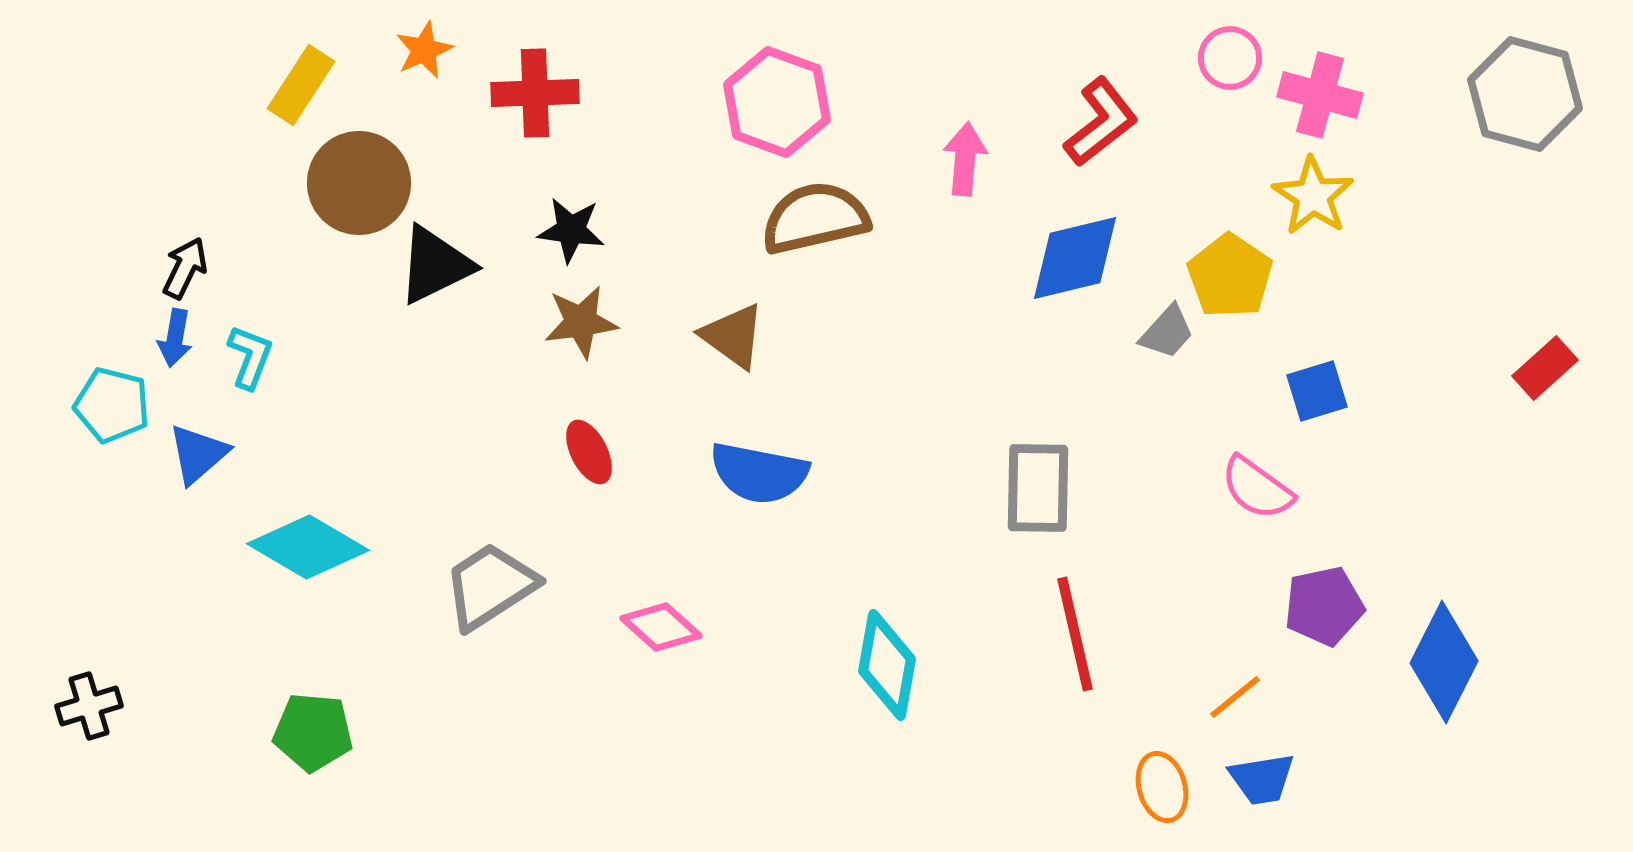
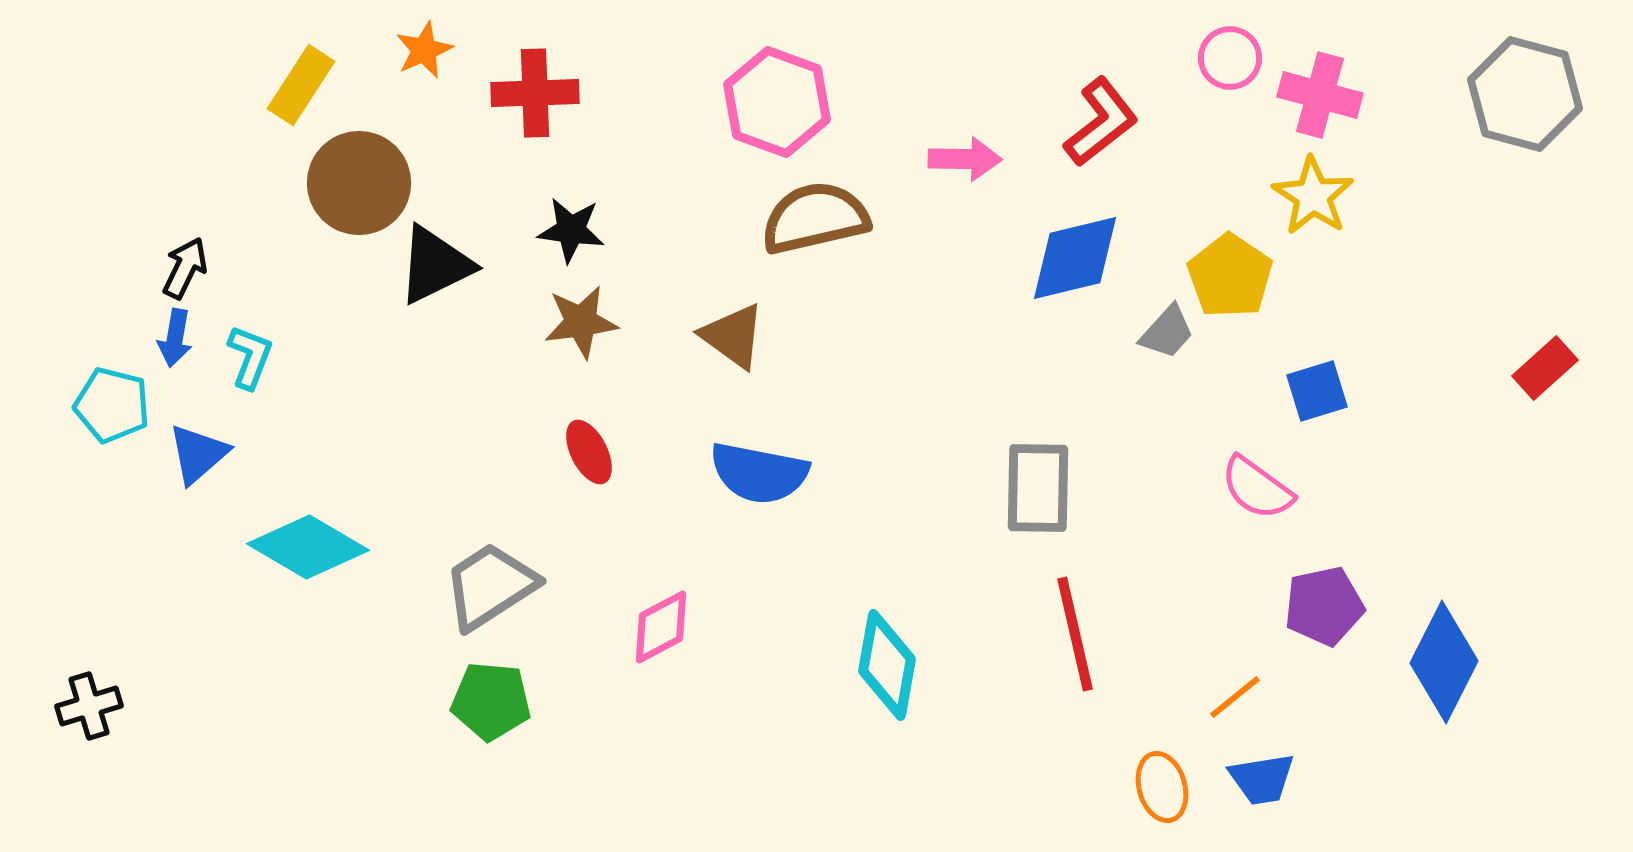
pink arrow at (965, 159): rotated 86 degrees clockwise
pink diamond at (661, 627): rotated 70 degrees counterclockwise
green pentagon at (313, 732): moved 178 px right, 31 px up
